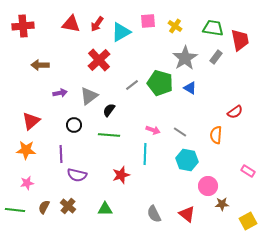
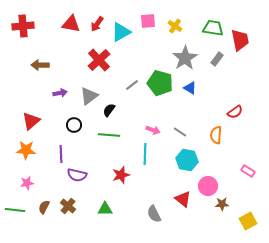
gray rectangle at (216, 57): moved 1 px right, 2 px down
red triangle at (187, 214): moved 4 px left, 15 px up
